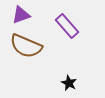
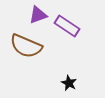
purple triangle: moved 17 px right
purple rectangle: rotated 15 degrees counterclockwise
